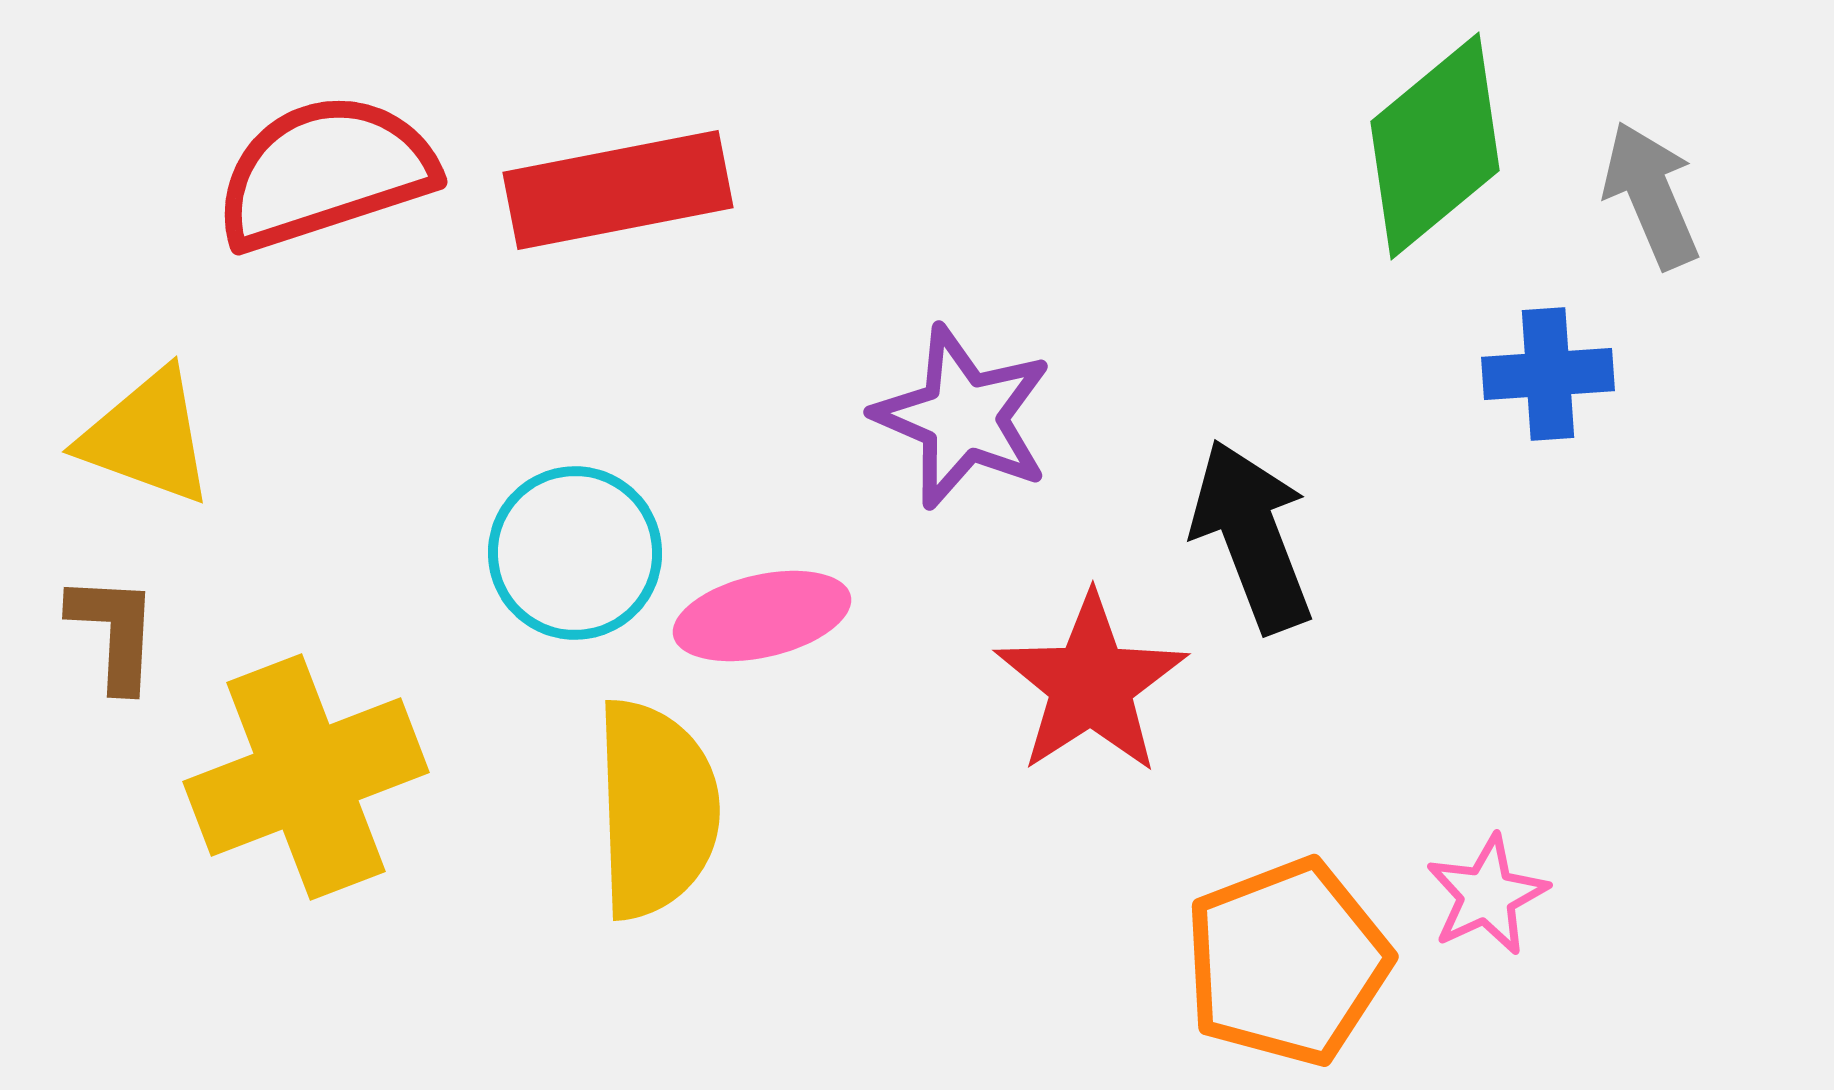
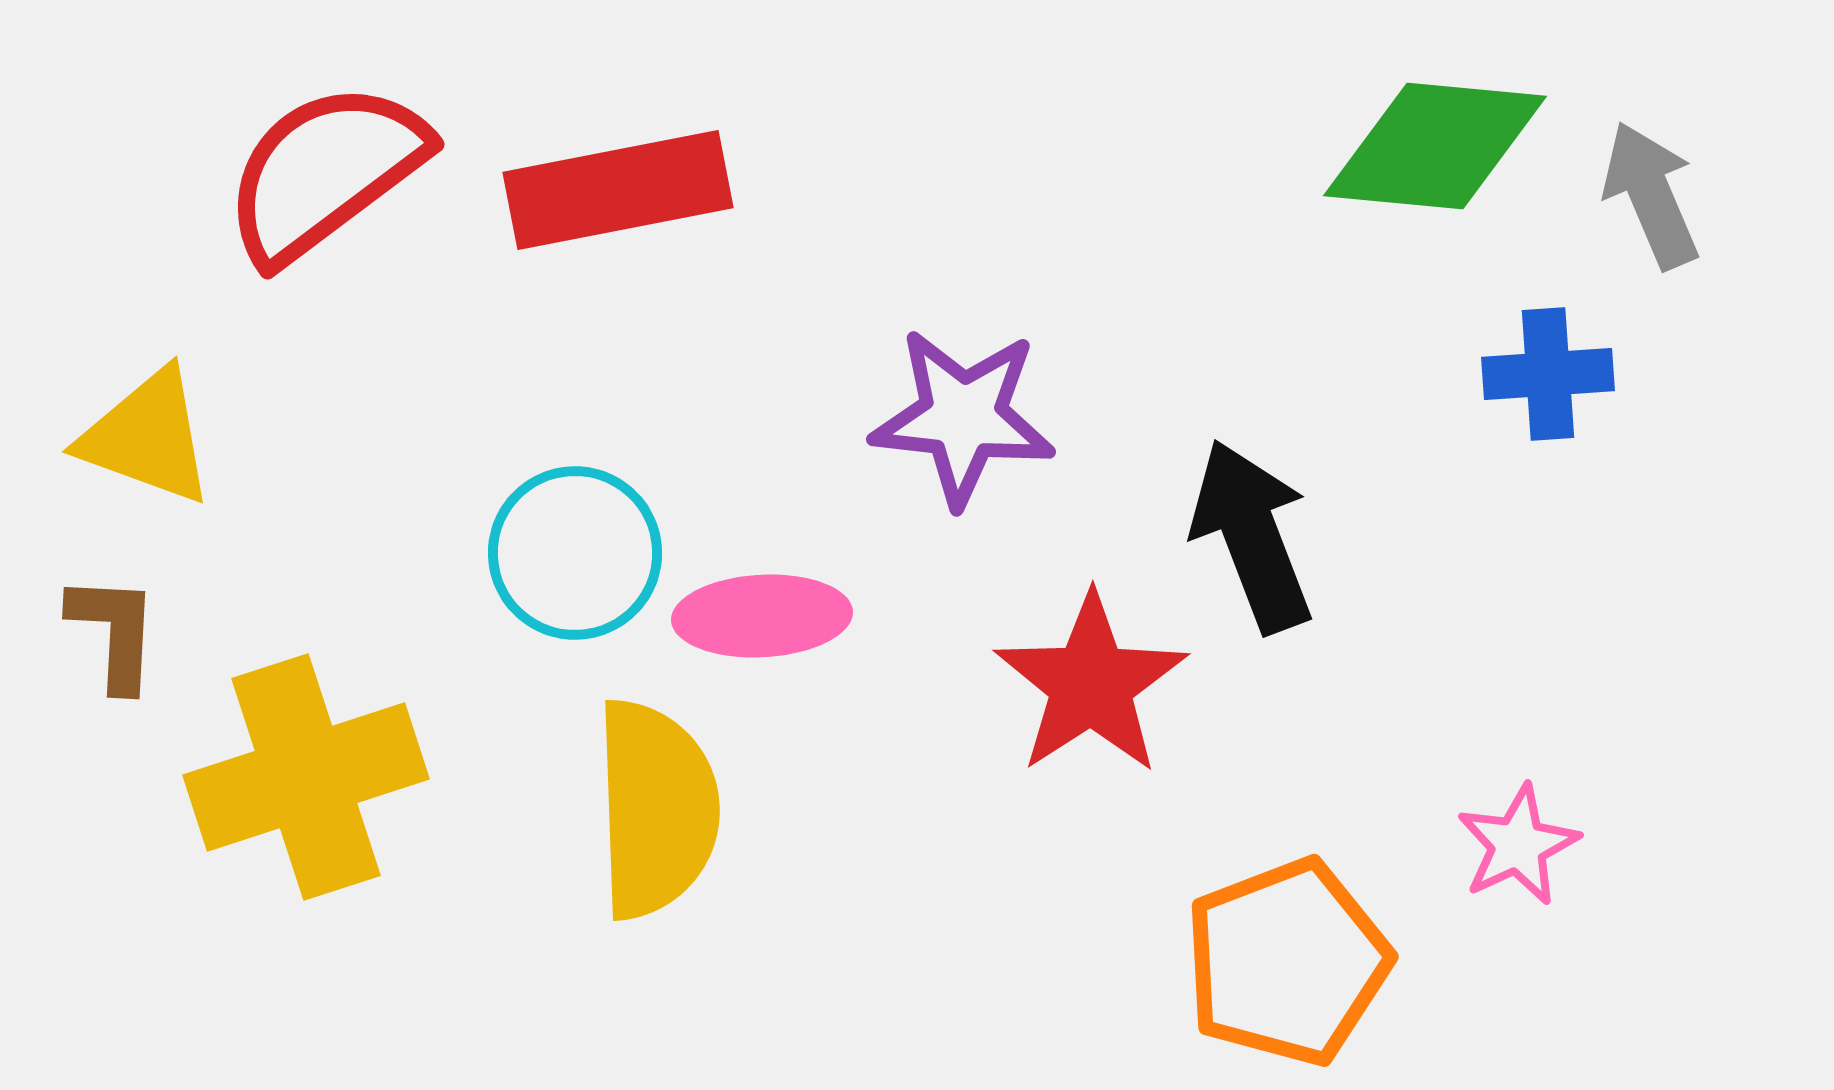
green diamond: rotated 45 degrees clockwise
red semicircle: rotated 19 degrees counterclockwise
purple star: rotated 17 degrees counterclockwise
pink ellipse: rotated 10 degrees clockwise
yellow cross: rotated 3 degrees clockwise
pink star: moved 31 px right, 50 px up
